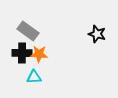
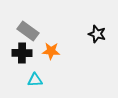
orange star: moved 12 px right, 3 px up
cyan triangle: moved 1 px right, 3 px down
